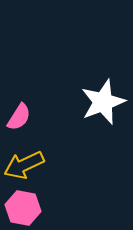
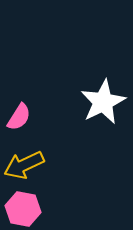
white star: rotated 6 degrees counterclockwise
pink hexagon: moved 1 px down
